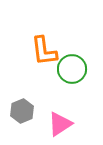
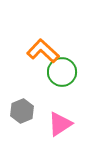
orange L-shape: moved 1 px left; rotated 140 degrees clockwise
green circle: moved 10 px left, 3 px down
